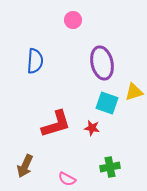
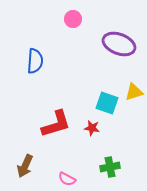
pink circle: moved 1 px up
purple ellipse: moved 17 px right, 19 px up; rotated 56 degrees counterclockwise
